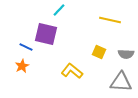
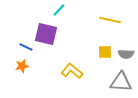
yellow square: moved 6 px right; rotated 24 degrees counterclockwise
orange star: rotated 16 degrees clockwise
